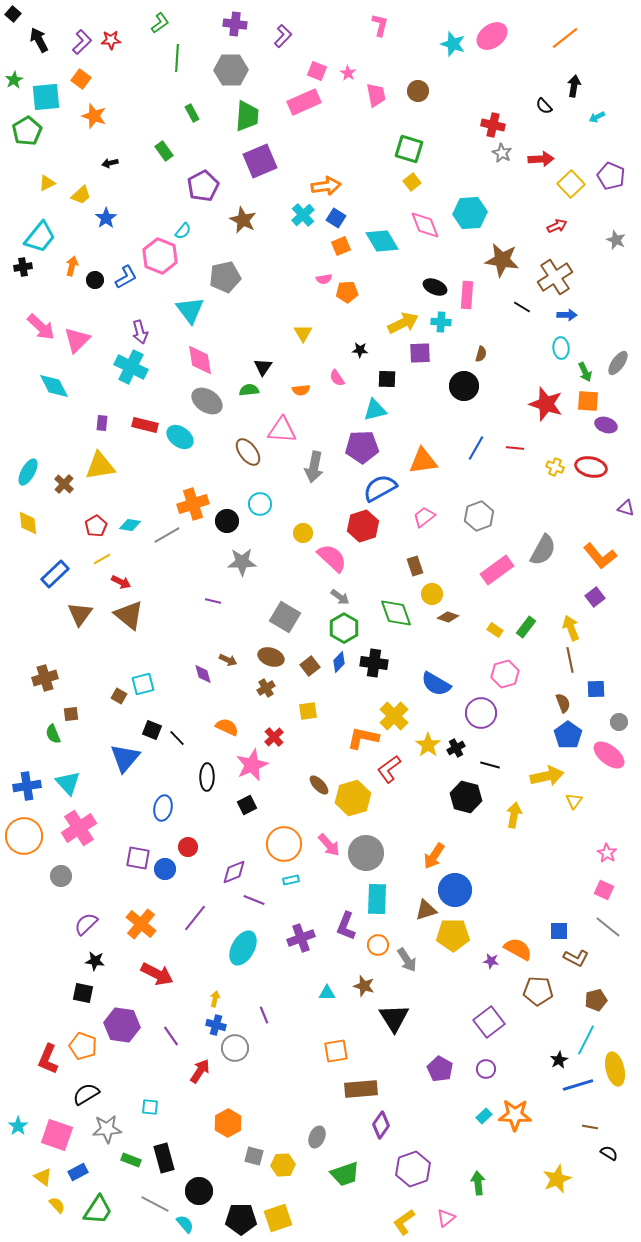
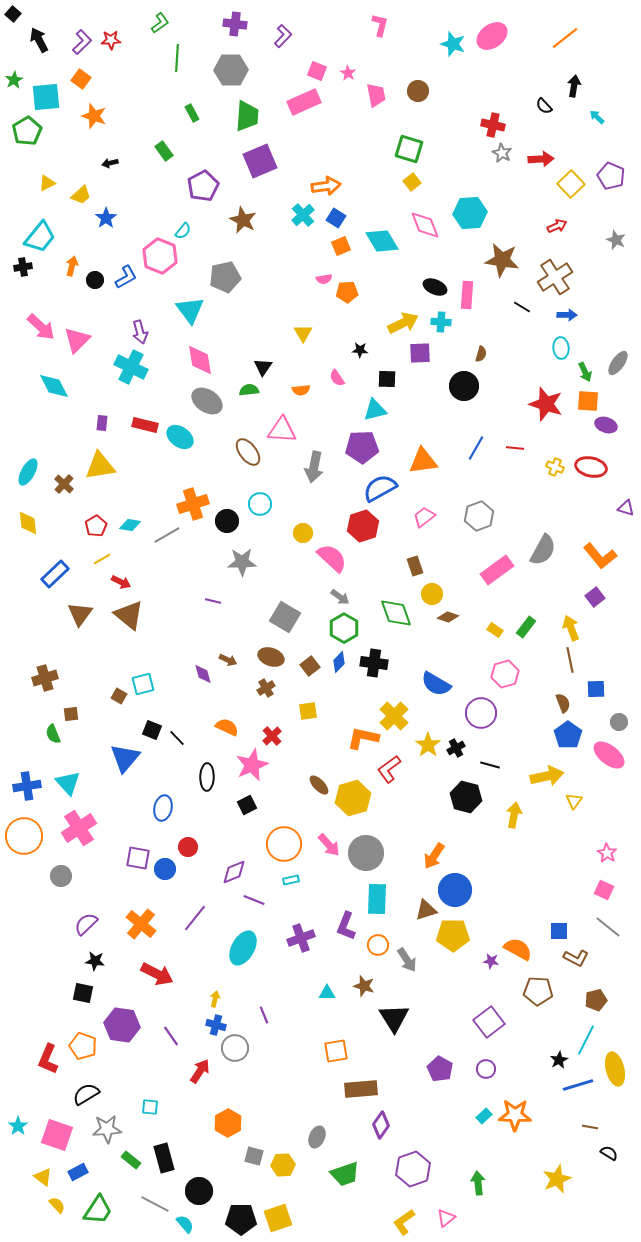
cyan arrow at (597, 117): rotated 70 degrees clockwise
red cross at (274, 737): moved 2 px left, 1 px up
green rectangle at (131, 1160): rotated 18 degrees clockwise
